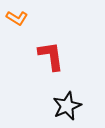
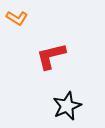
red L-shape: rotated 96 degrees counterclockwise
